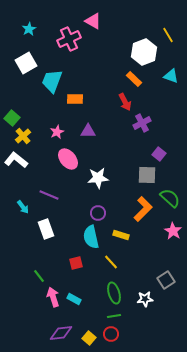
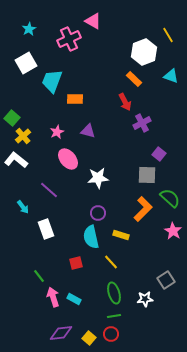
purple triangle at (88, 131): rotated 14 degrees clockwise
purple line at (49, 195): moved 5 px up; rotated 18 degrees clockwise
